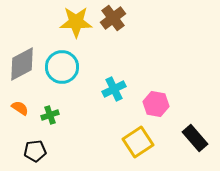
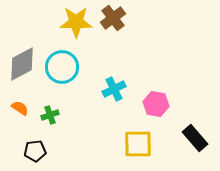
yellow square: moved 2 px down; rotated 32 degrees clockwise
